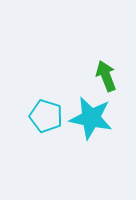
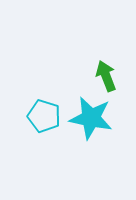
cyan pentagon: moved 2 px left
